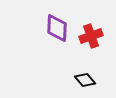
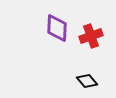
black diamond: moved 2 px right, 1 px down
